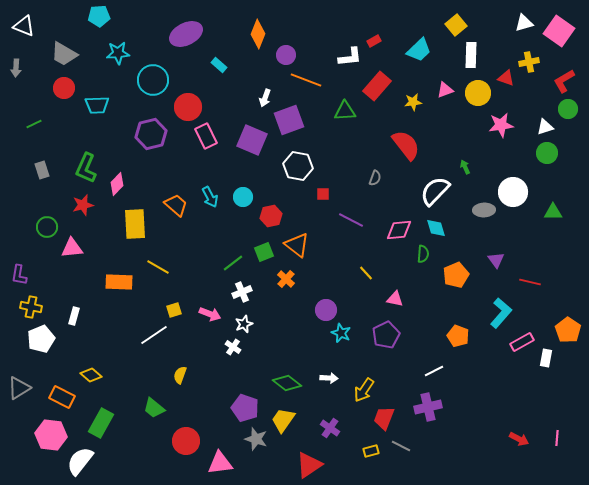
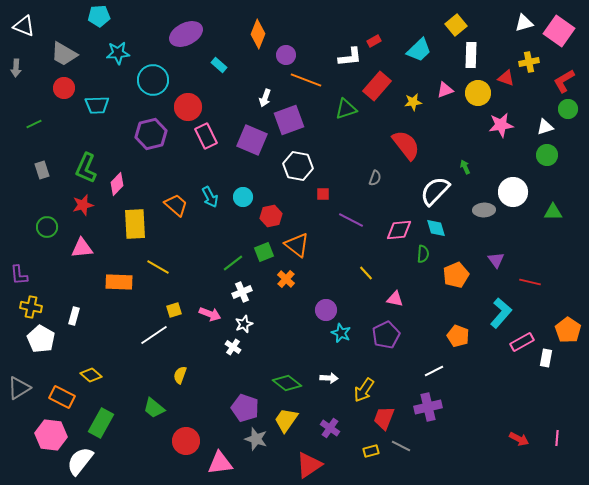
green triangle at (345, 111): moved 1 px right, 2 px up; rotated 15 degrees counterclockwise
green circle at (547, 153): moved 2 px down
pink triangle at (72, 248): moved 10 px right
purple L-shape at (19, 275): rotated 15 degrees counterclockwise
white pentagon at (41, 339): rotated 20 degrees counterclockwise
yellow trapezoid at (283, 420): moved 3 px right
